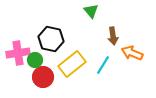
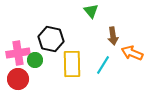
yellow rectangle: rotated 52 degrees counterclockwise
red circle: moved 25 px left, 2 px down
